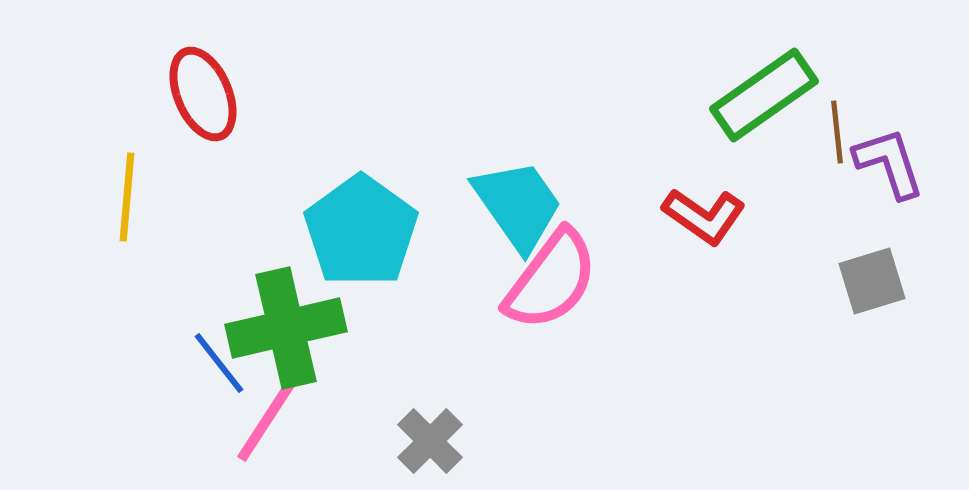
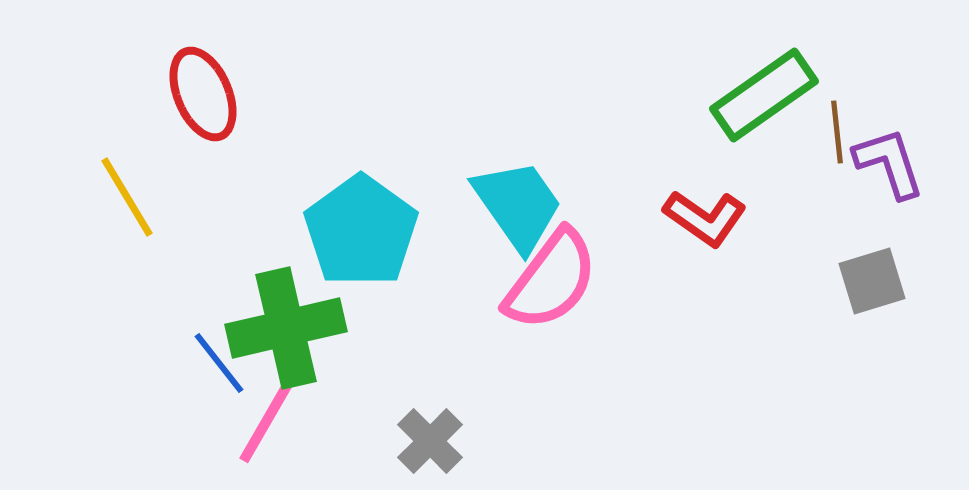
yellow line: rotated 36 degrees counterclockwise
red L-shape: moved 1 px right, 2 px down
pink line: rotated 3 degrees counterclockwise
